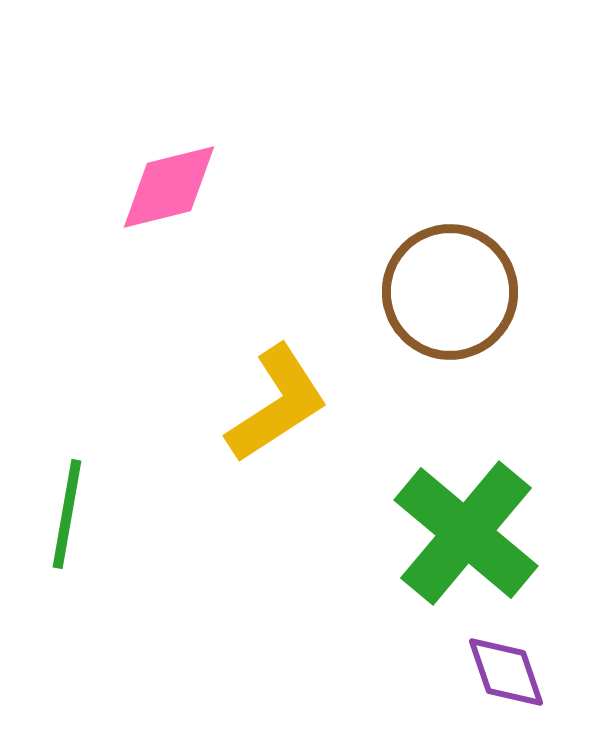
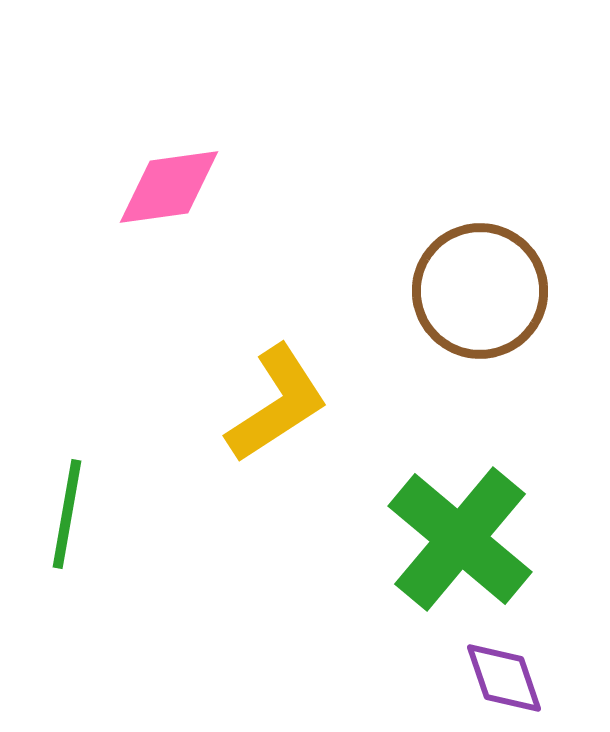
pink diamond: rotated 6 degrees clockwise
brown circle: moved 30 px right, 1 px up
green cross: moved 6 px left, 6 px down
purple diamond: moved 2 px left, 6 px down
